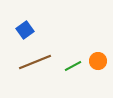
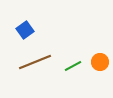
orange circle: moved 2 px right, 1 px down
